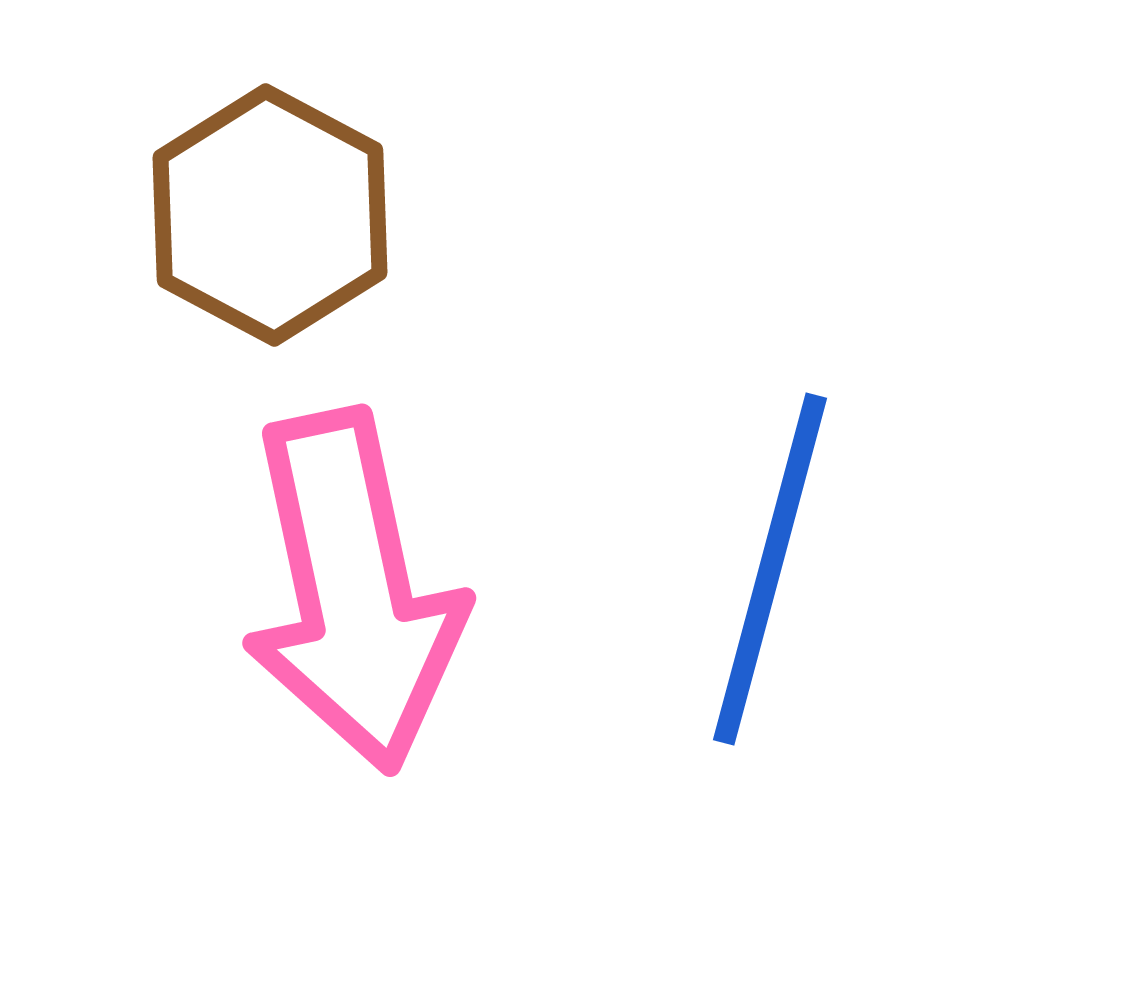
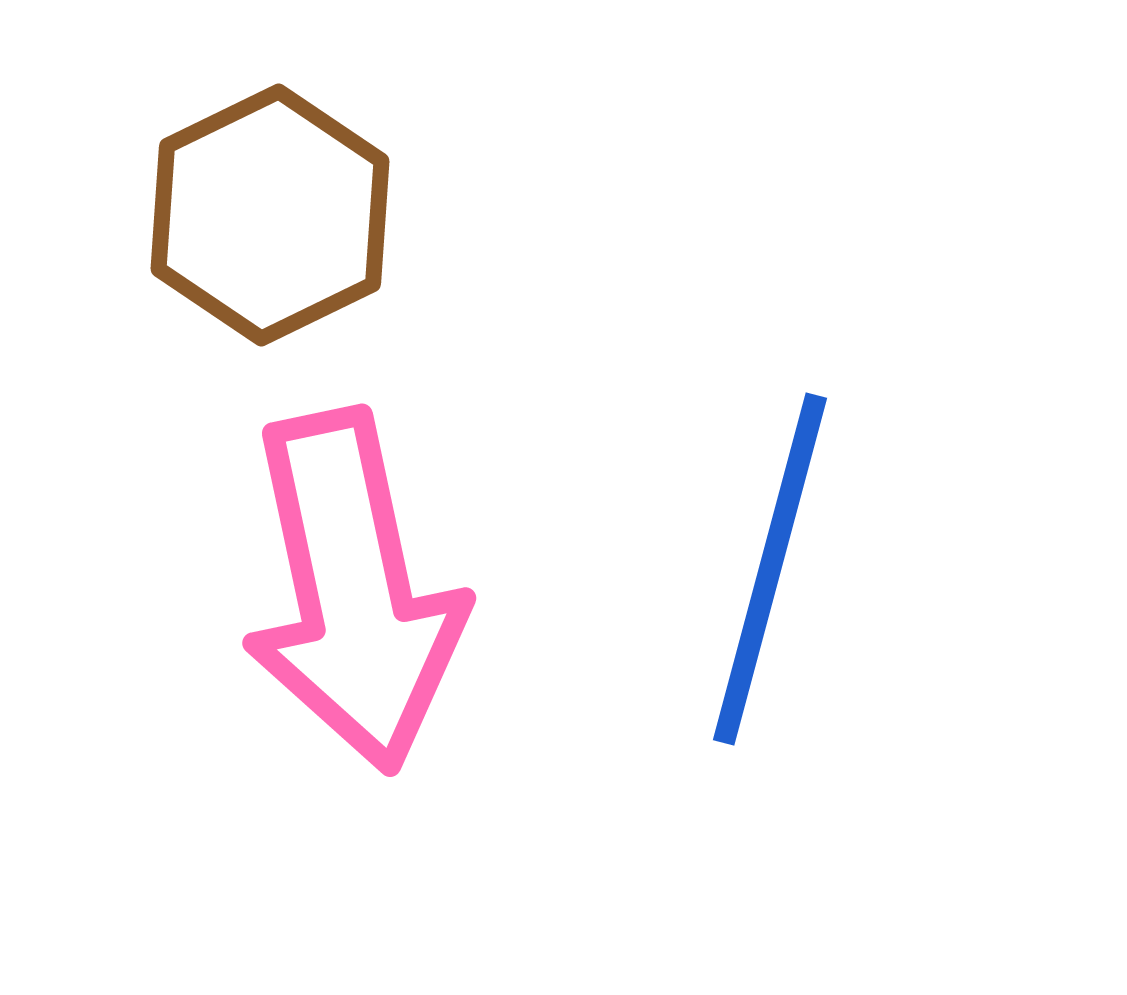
brown hexagon: rotated 6 degrees clockwise
